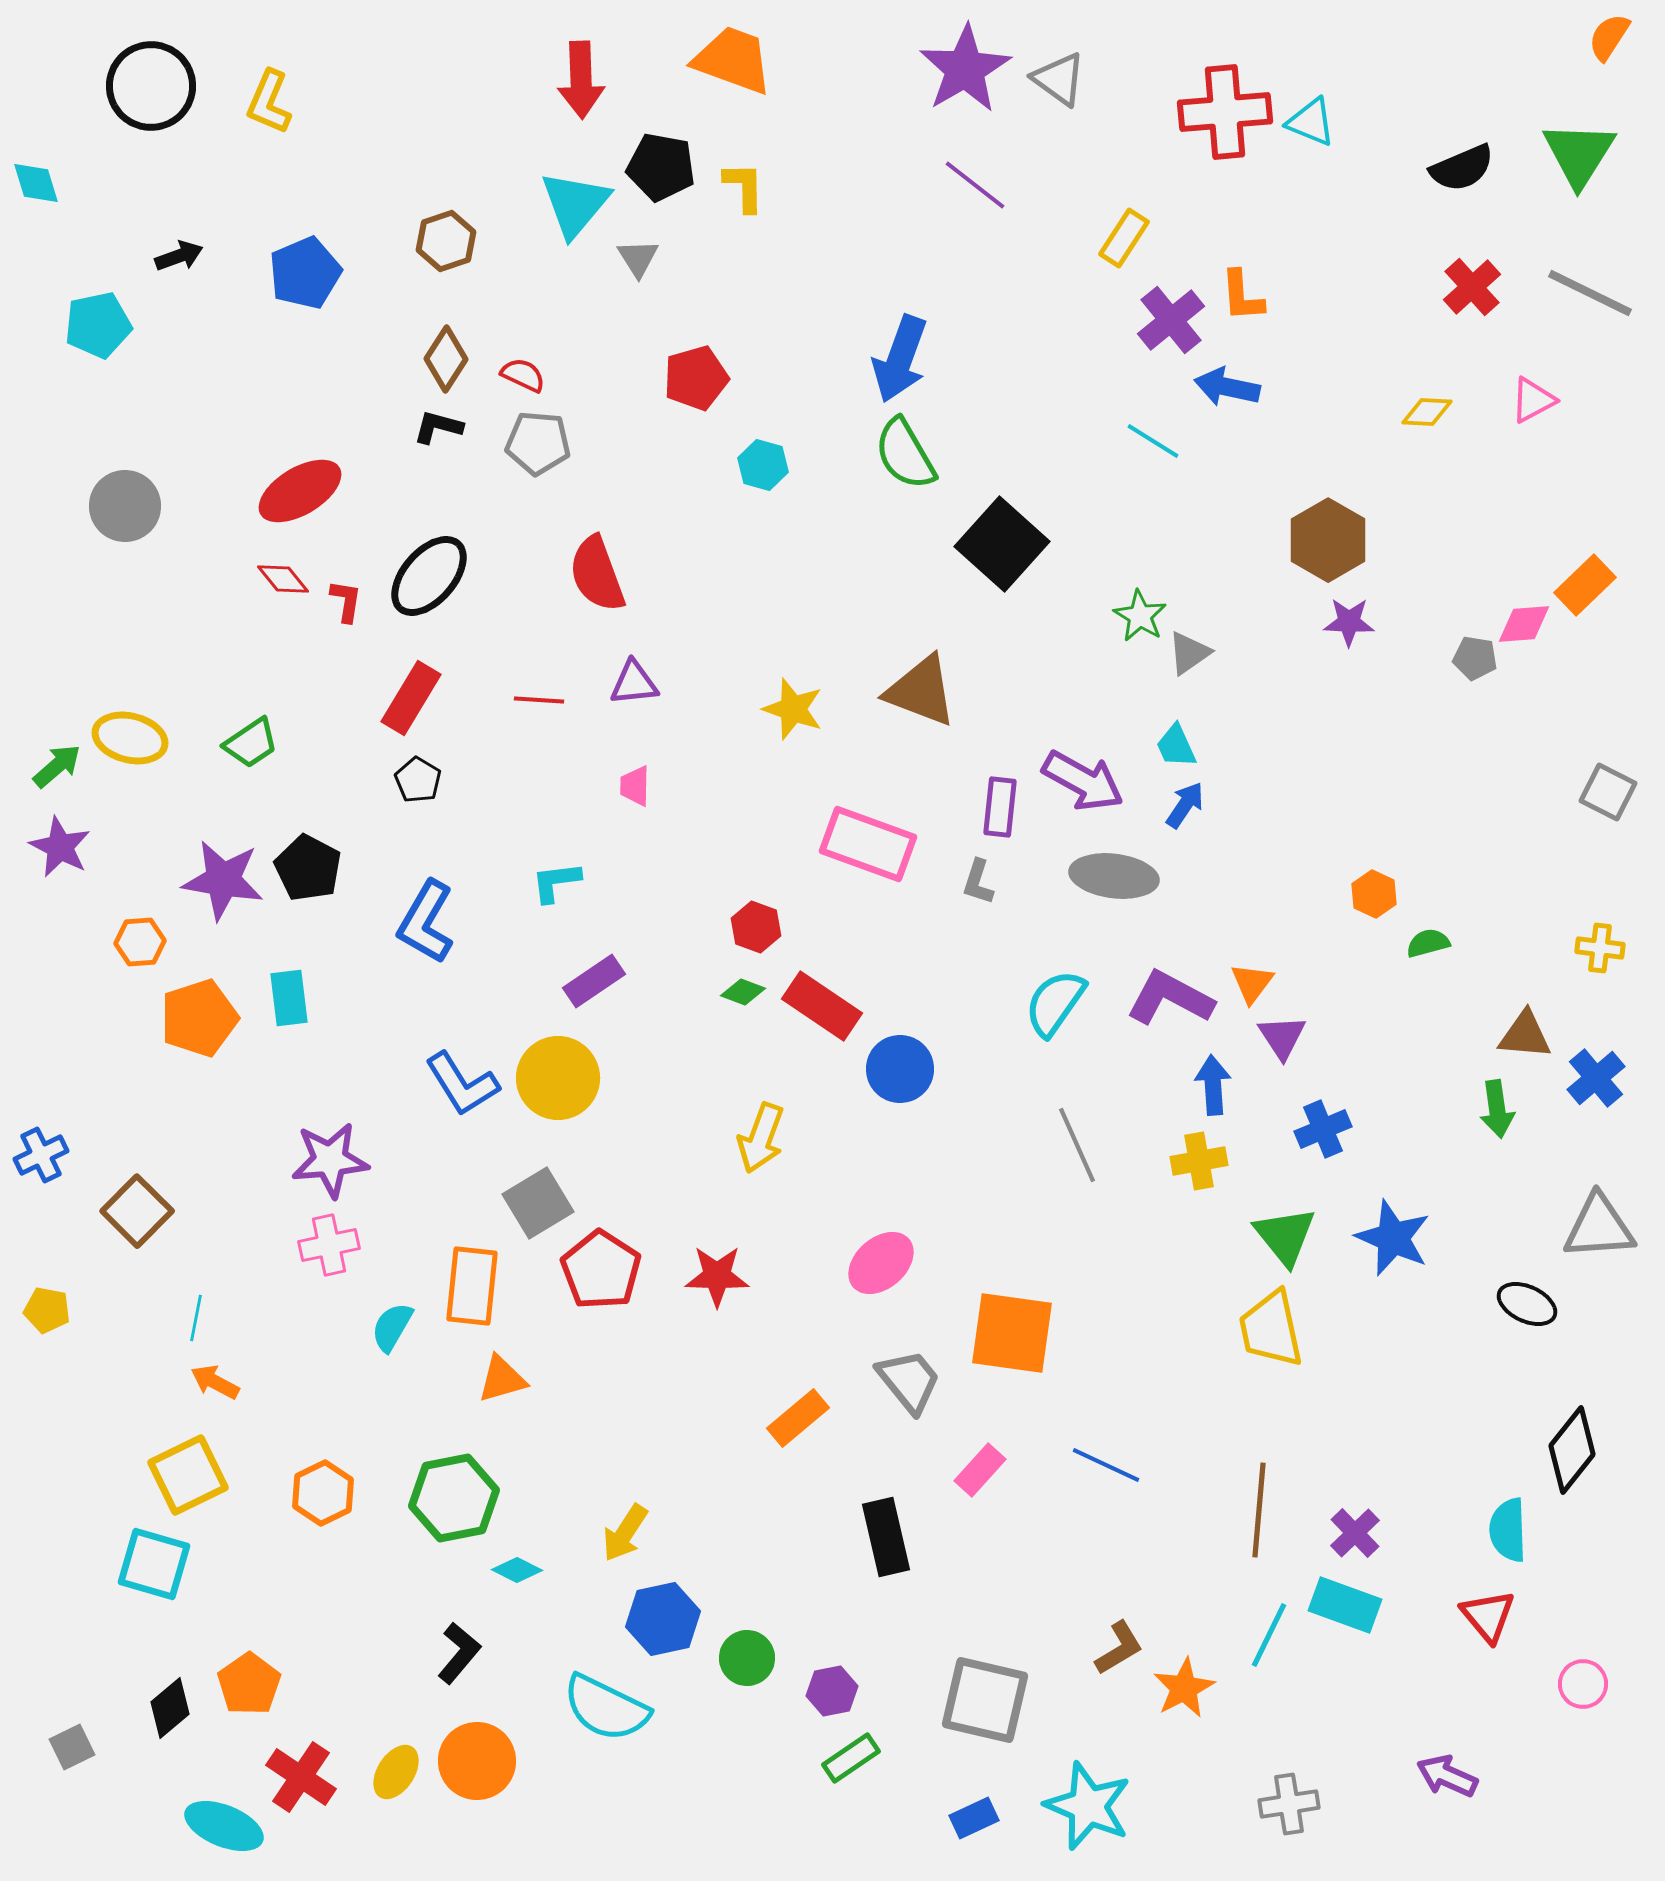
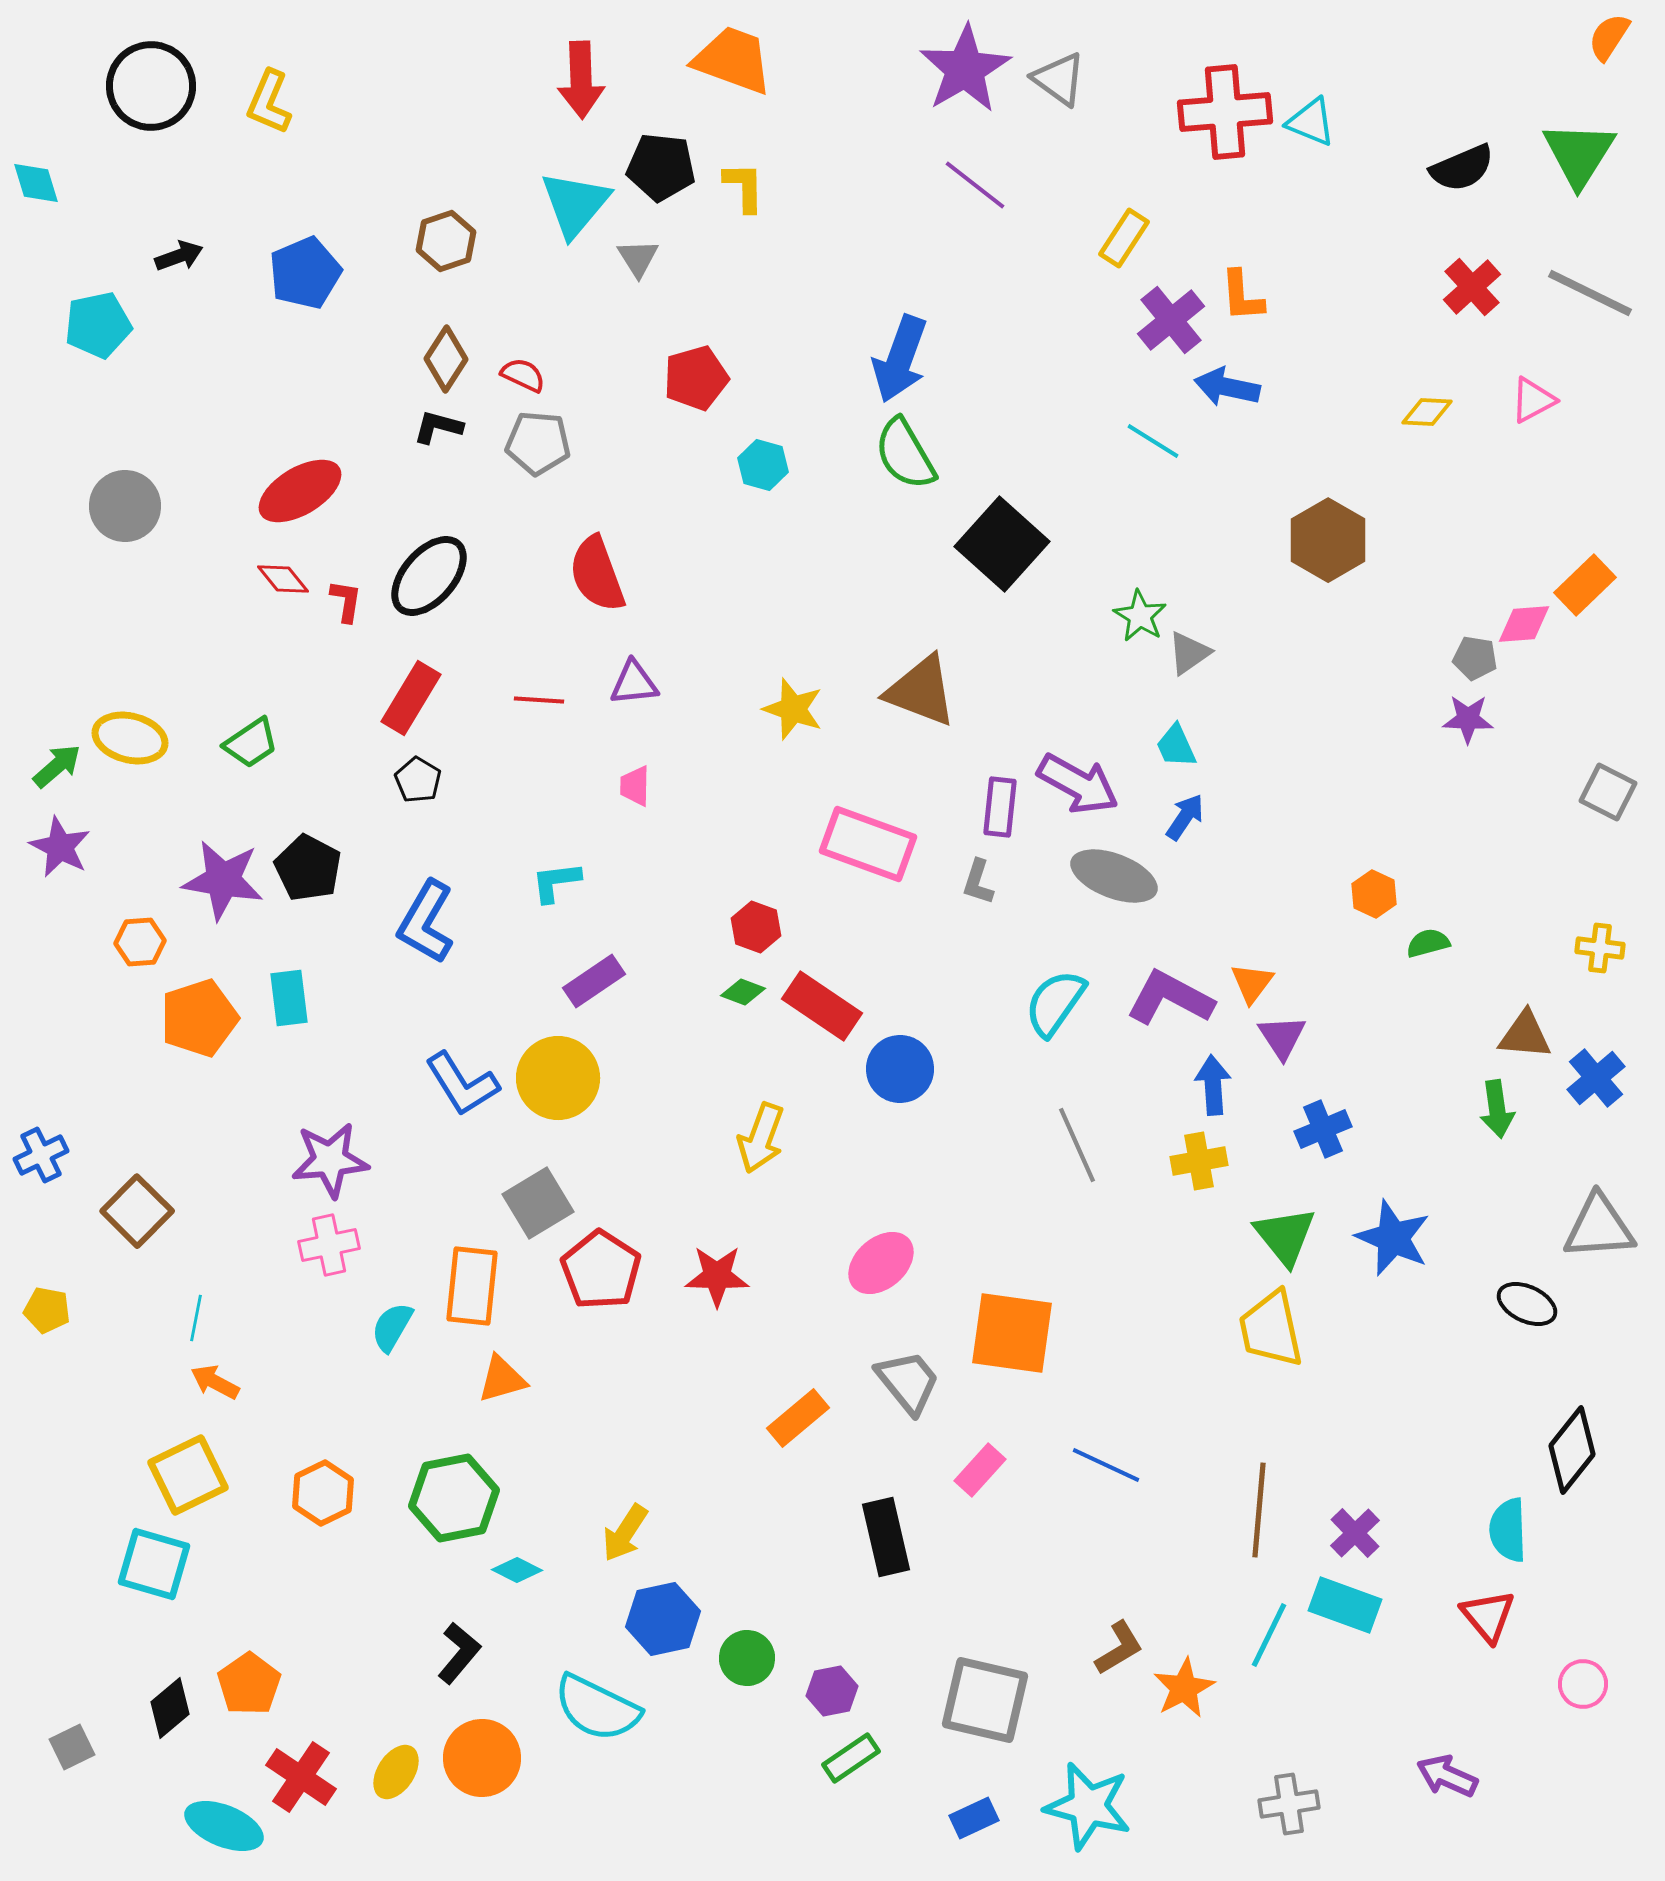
black pentagon at (661, 167): rotated 4 degrees counterclockwise
purple star at (1349, 622): moved 119 px right, 97 px down
purple arrow at (1083, 781): moved 5 px left, 3 px down
blue arrow at (1185, 805): moved 12 px down
gray ellipse at (1114, 876): rotated 14 degrees clockwise
gray trapezoid at (909, 1381): moved 1 px left, 1 px down
cyan semicircle at (606, 1708): moved 9 px left
orange circle at (477, 1761): moved 5 px right, 3 px up
cyan star at (1088, 1806): rotated 8 degrees counterclockwise
